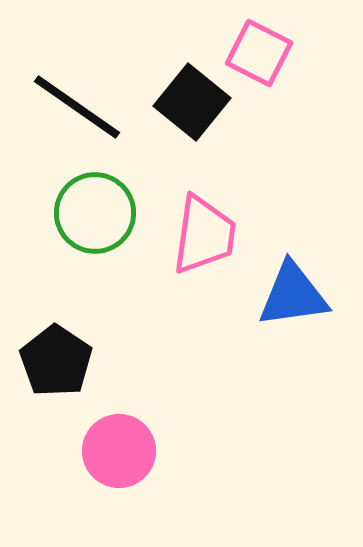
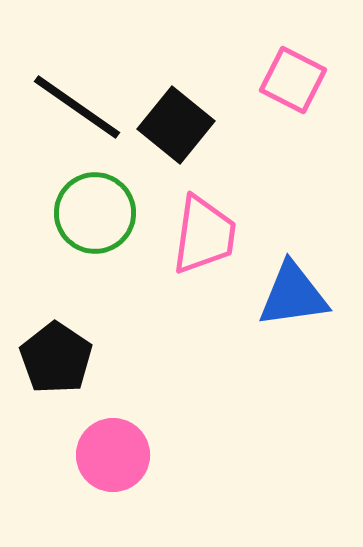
pink square: moved 34 px right, 27 px down
black square: moved 16 px left, 23 px down
black pentagon: moved 3 px up
pink circle: moved 6 px left, 4 px down
